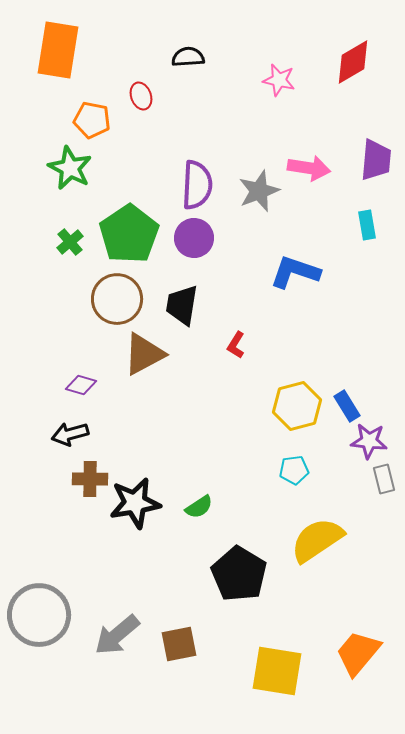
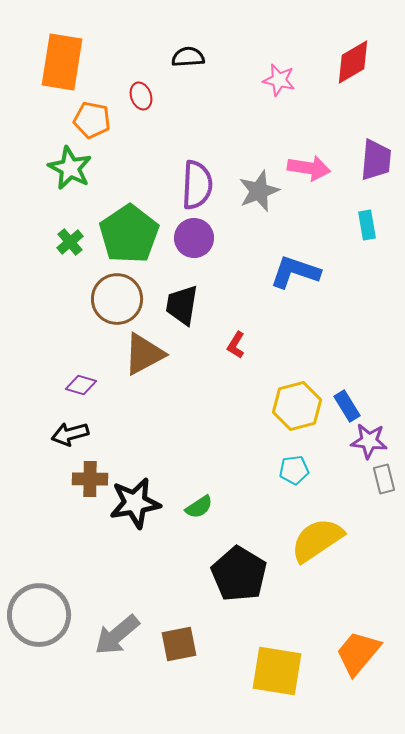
orange rectangle: moved 4 px right, 12 px down
